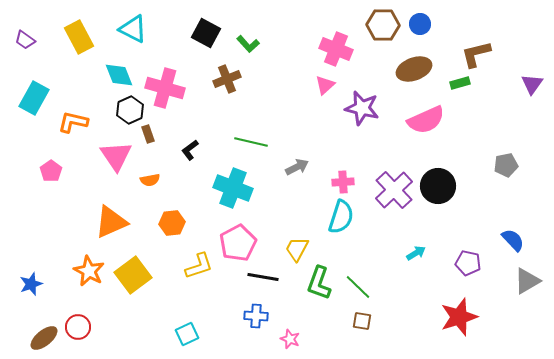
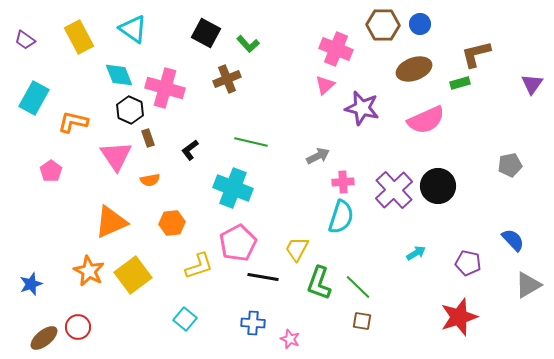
cyan triangle at (133, 29): rotated 8 degrees clockwise
black hexagon at (130, 110): rotated 12 degrees counterclockwise
brown rectangle at (148, 134): moved 4 px down
gray pentagon at (506, 165): moved 4 px right
gray arrow at (297, 167): moved 21 px right, 11 px up
gray triangle at (527, 281): moved 1 px right, 4 px down
blue cross at (256, 316): moved 3 px left, 7 px down
cyan square at (187, 334): moved 2 px left, 15 px up; rotated 25 degrees counterclockwise
